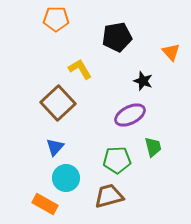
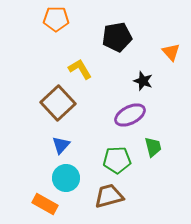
blue triangle: moved 6 px right, 2 px up
